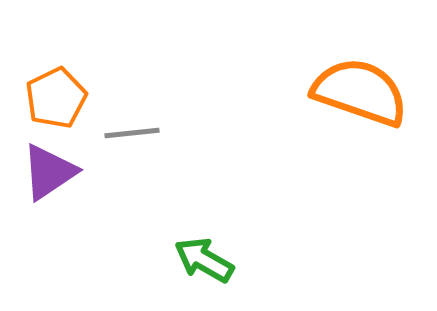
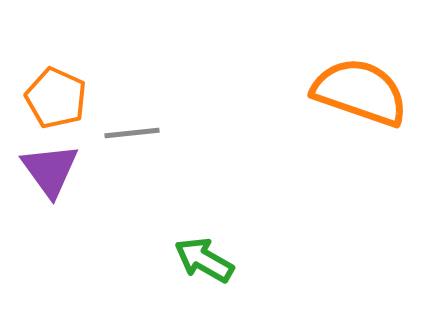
orange pentagon: rotated 22 degrees counterclockwise
purple triangle: moved 1 px right, 2 px up; rotated 32 degrees counterclockwise
